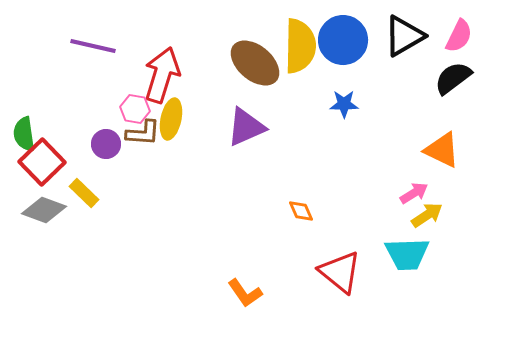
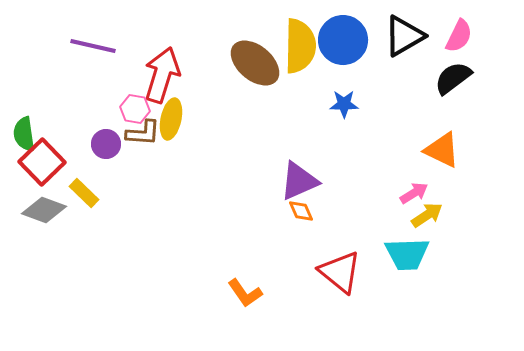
purple triangle: moved 53 px right, 54 px down
